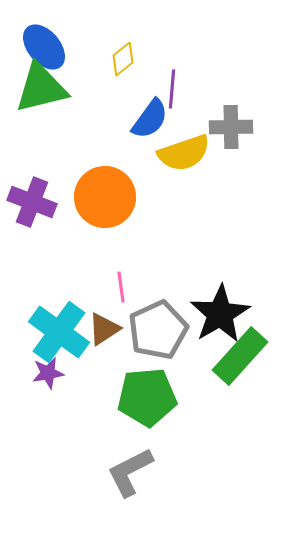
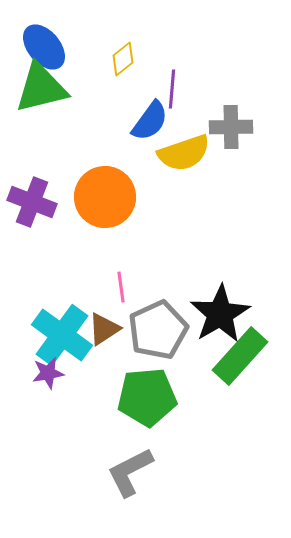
blue semicircle: moved 2 px down
cyan cross: moved 3 px right, 3 px down
